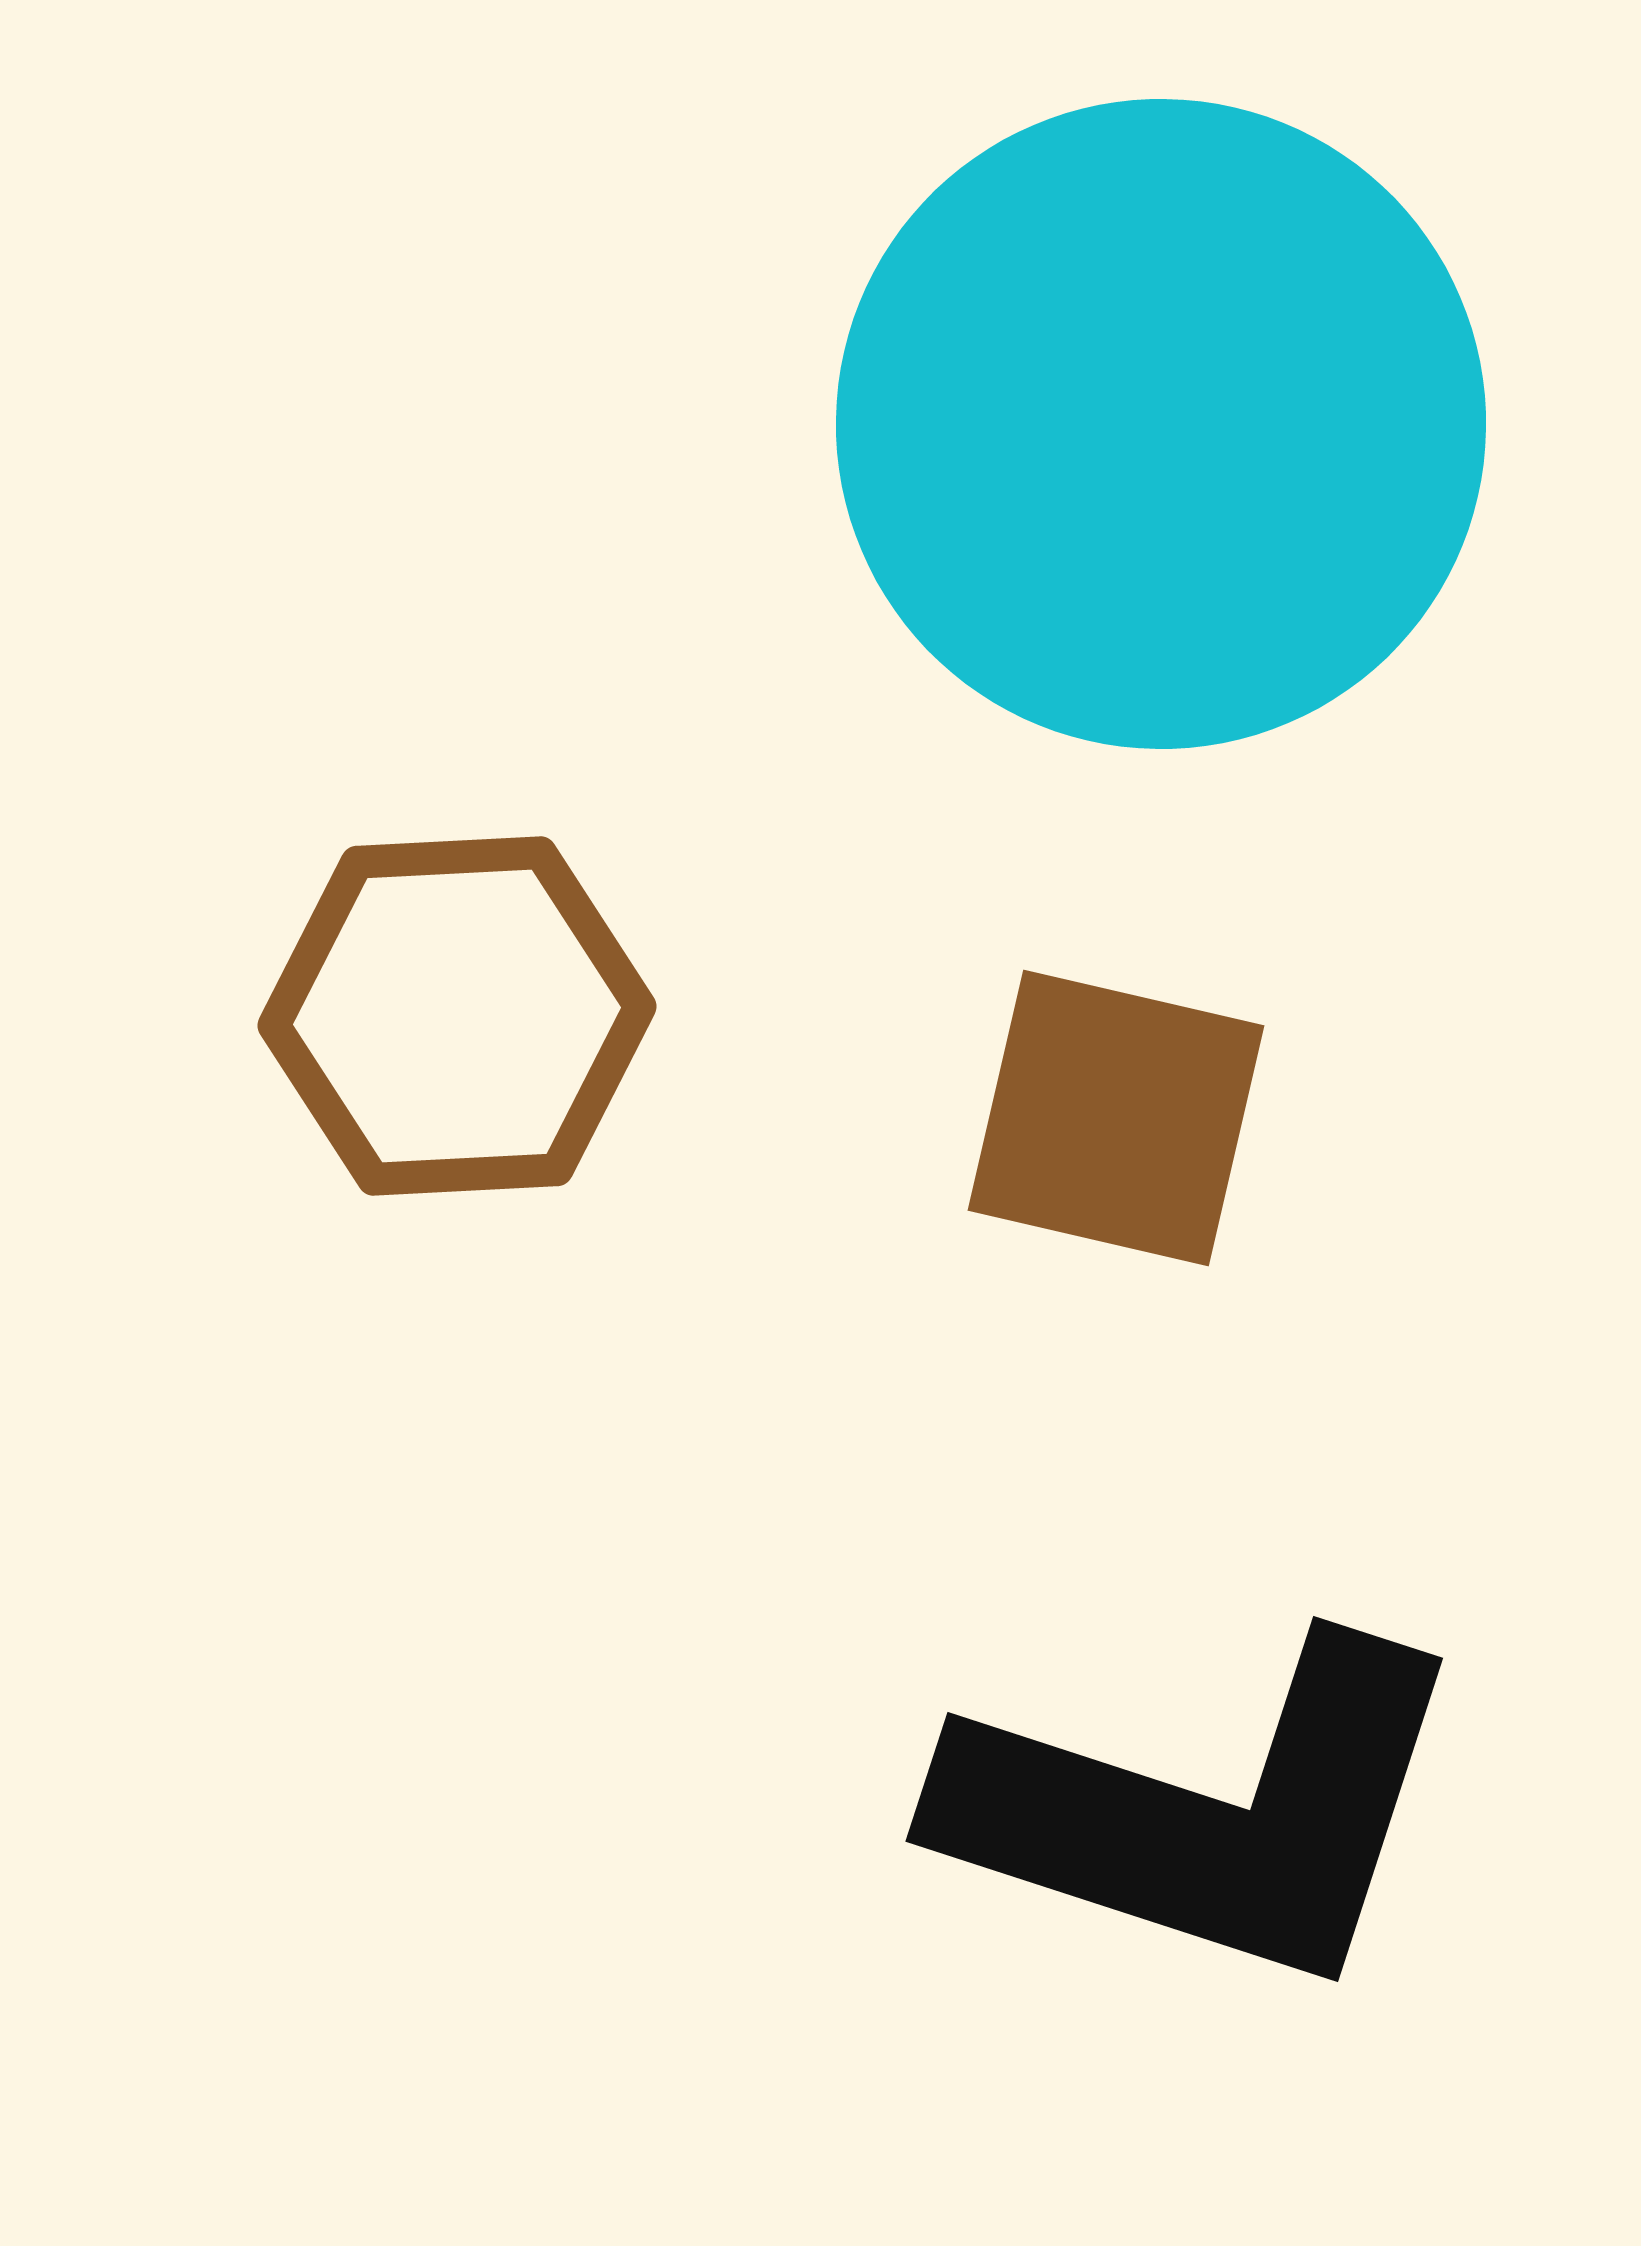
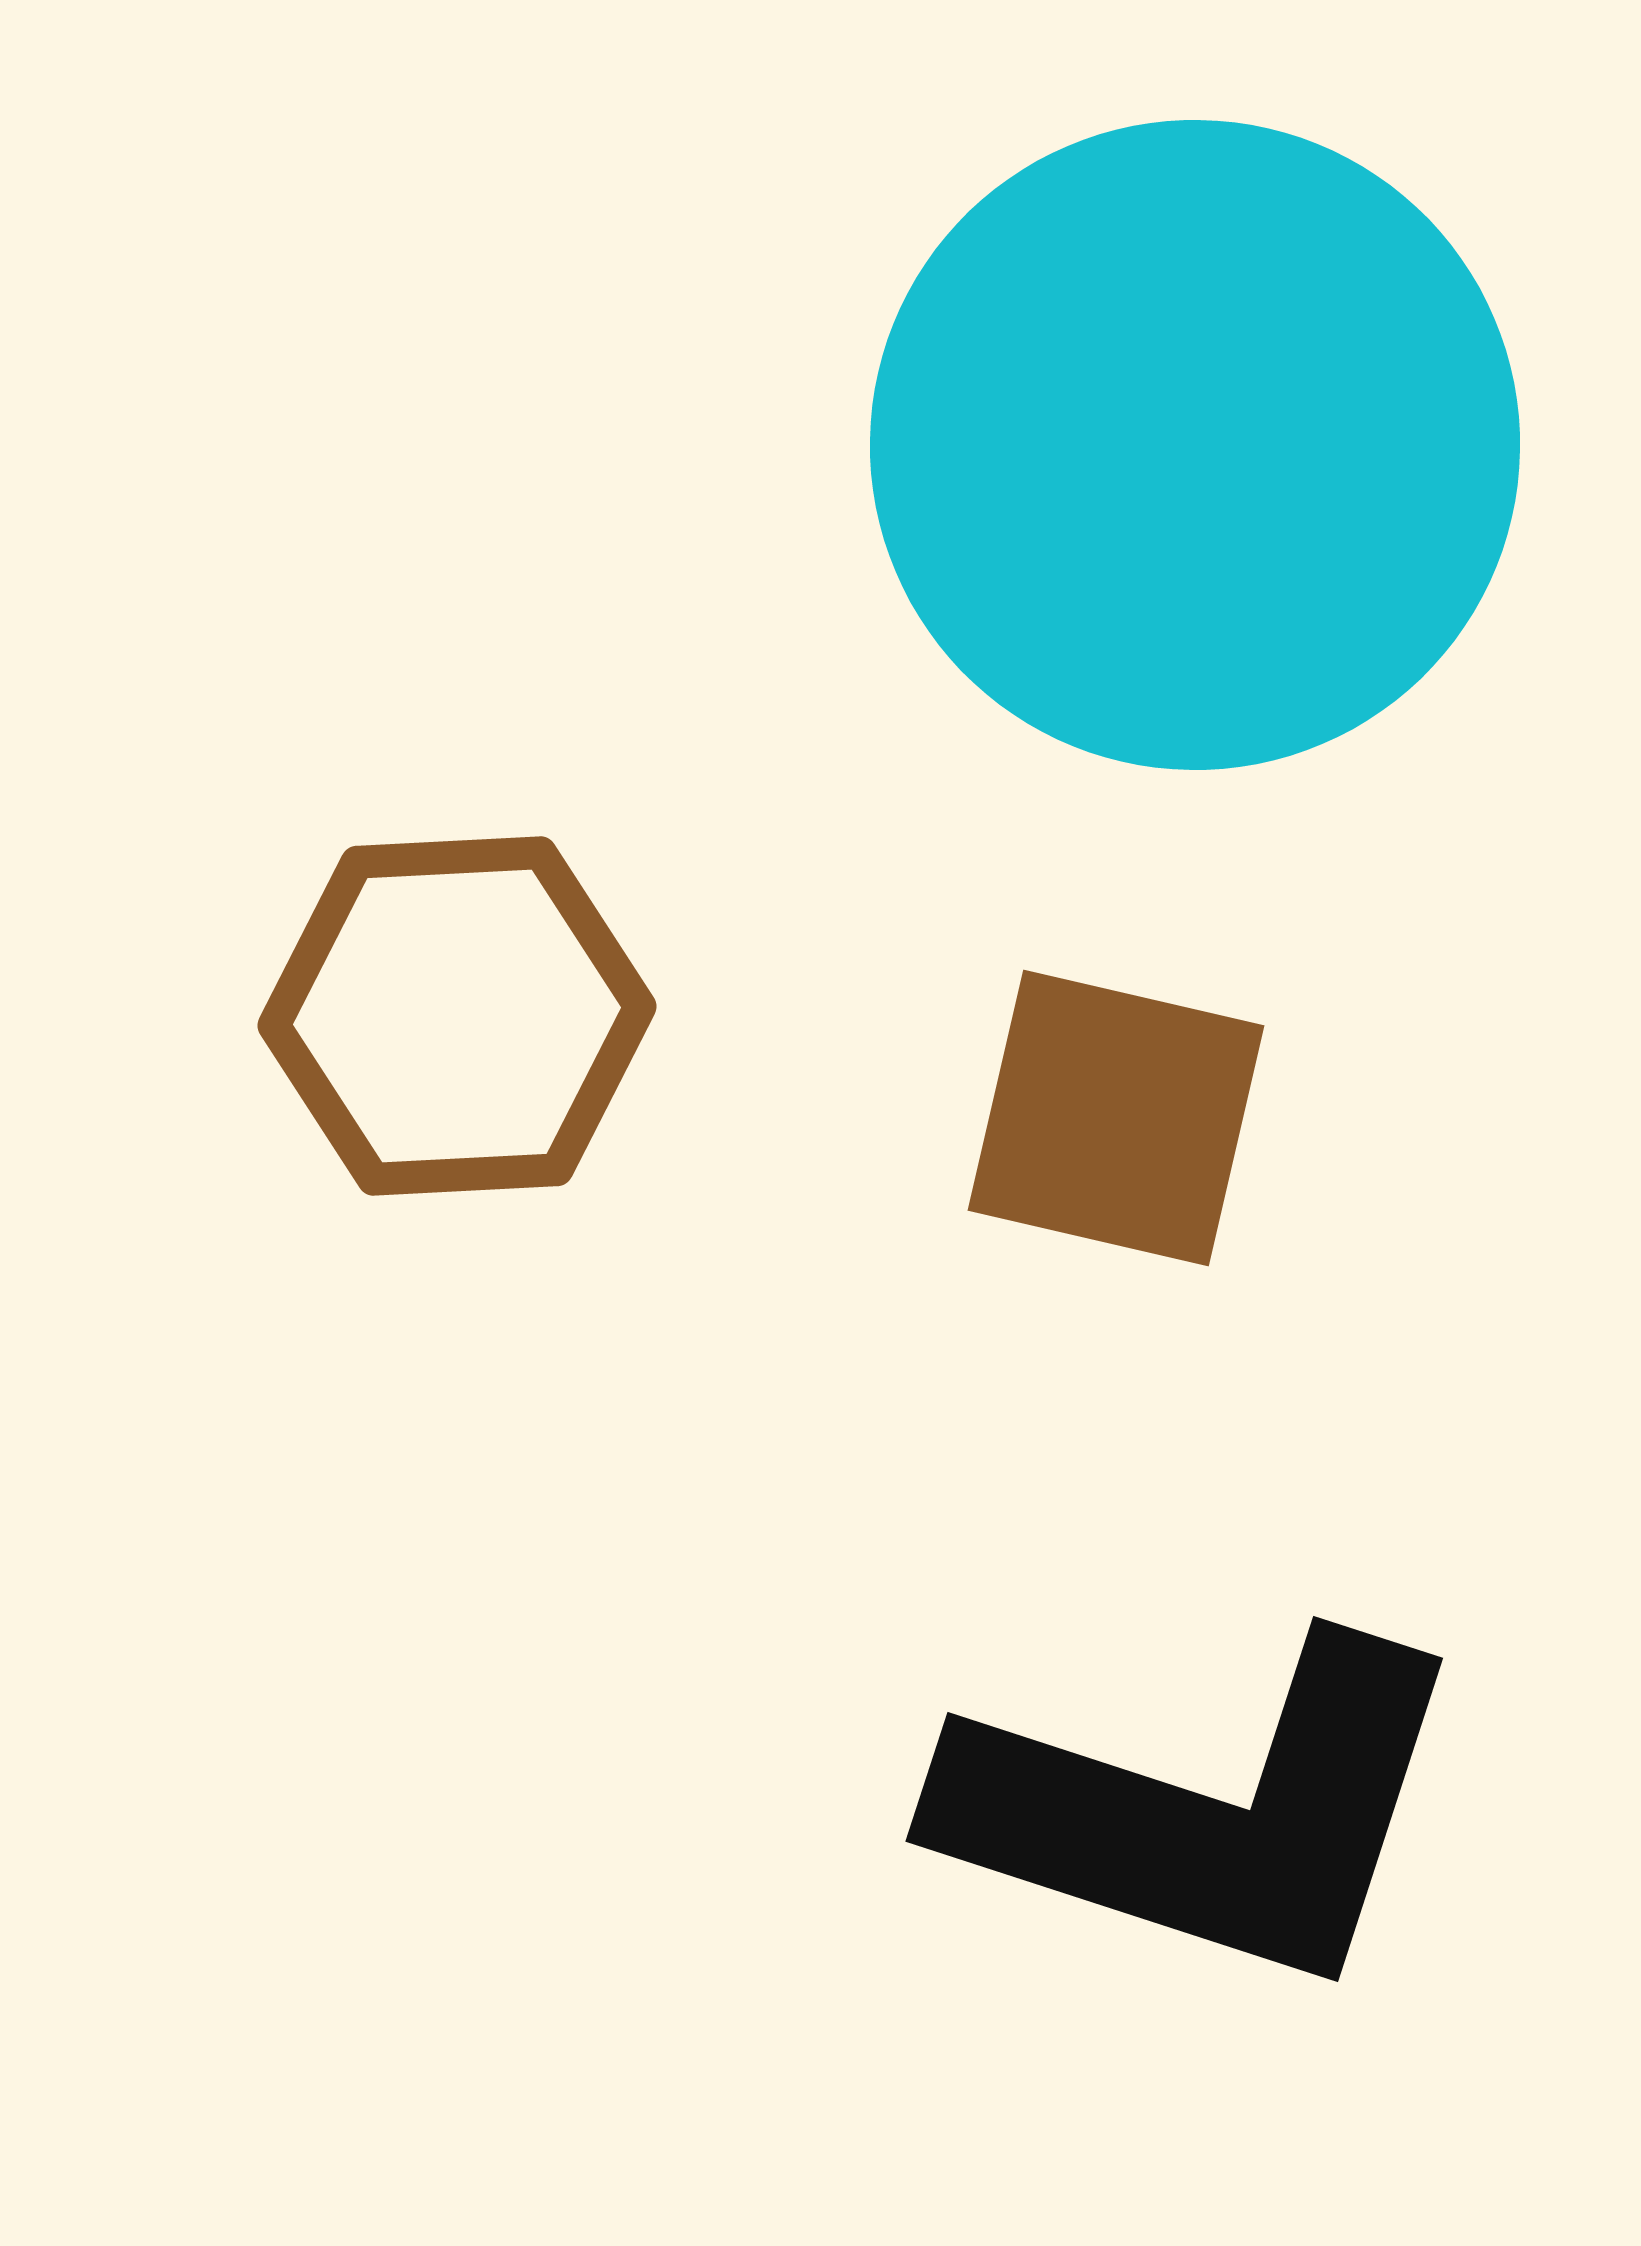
cyan circle: moved 34 px right, 21 px down
